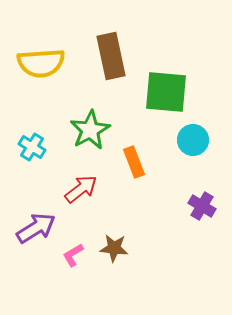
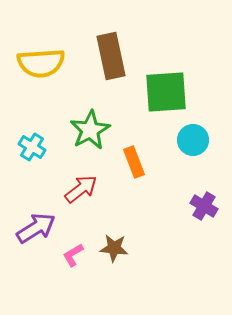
green square: rotated 9 degrees counterclockwise
purple cross: moved 2 px right
